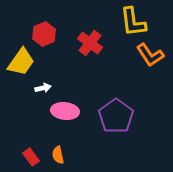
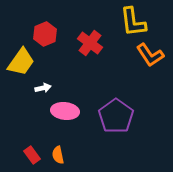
red hexagon: moved 1 px right
red rectangle: moved 1 px right, 2 px up
